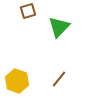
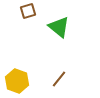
green triangle: rotated 35 degrees counterclockwise
